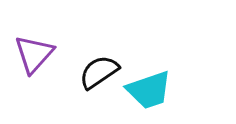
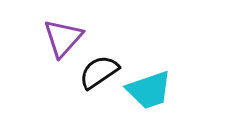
purple triangle: moved 29 px right, 16 px up
